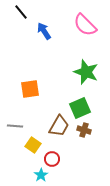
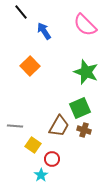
orange square: moved 23 px up; rotated 36 degrees counterclockwise
